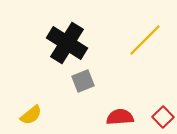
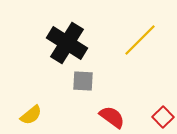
yellow line: moved 5 px left
gray square: rotated 25 degrees clockwise
red semicircle: moved 8 px left; rotated 40 degrees clockwise
